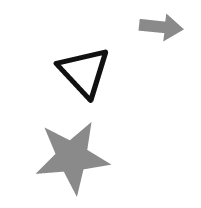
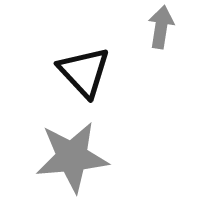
gray arrow: rotated 87 degrees counterclockwise
